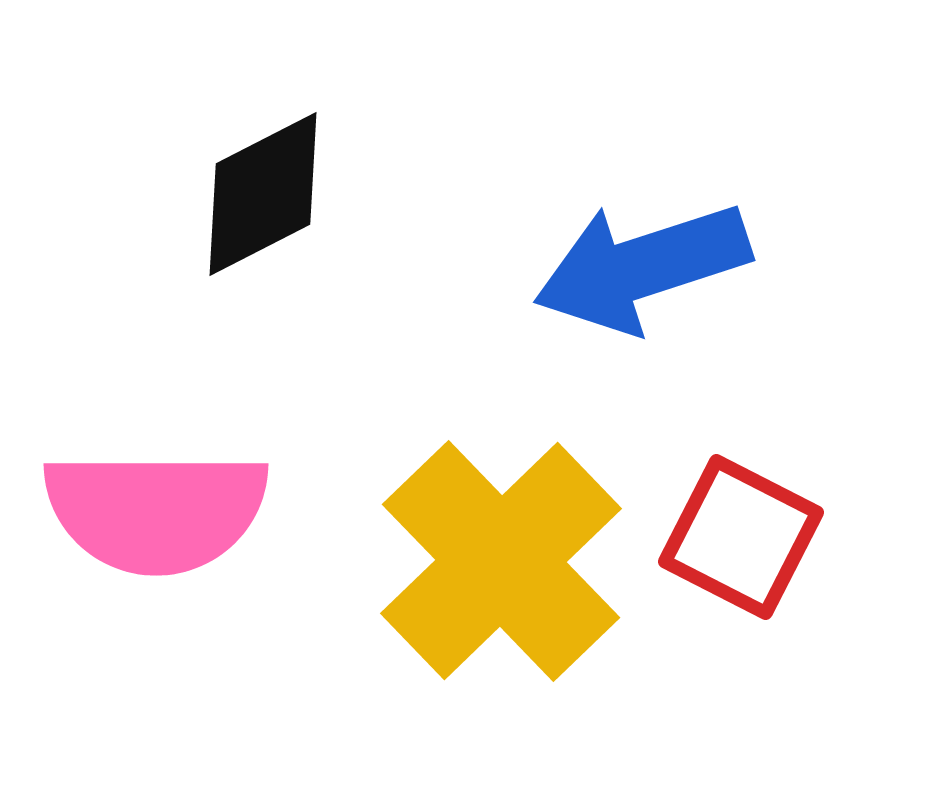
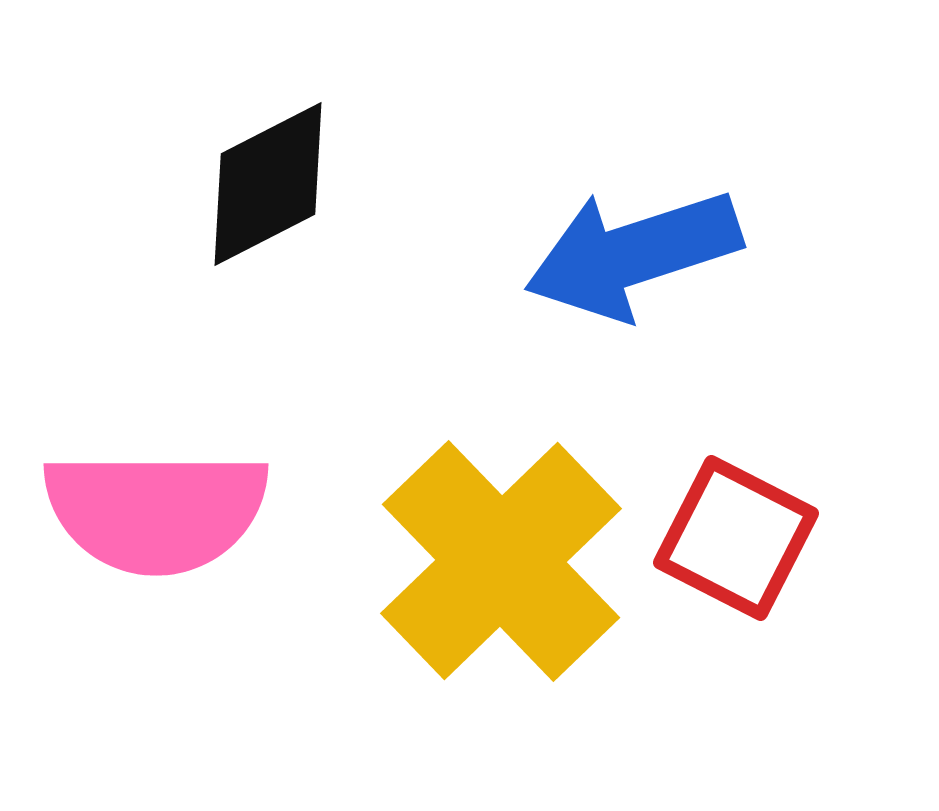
black diamond: moved 5 px right, 10 px up
blue arrow: moved 9 px left, 13 px up
red square: moved 5 px left, 1 px down
